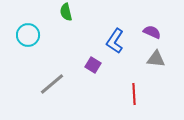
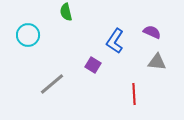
gray triangle: moved 1 px right, 3 px down
